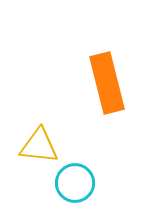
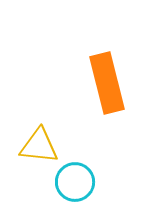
cyan circle: moved 1 px up
